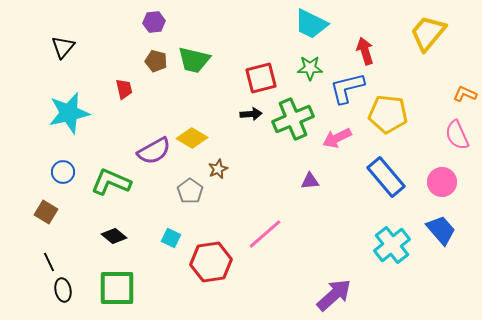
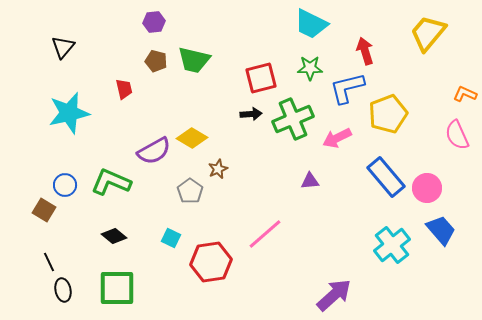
yellow pentagon: rotated 27 degrees counterclockwise
blue circle: moved 2 px right, 13 px down
pink circle: moved 15 px left, 6 px down
brown square: moved 2 px left, 2 px up
